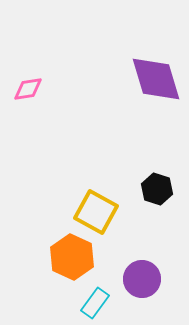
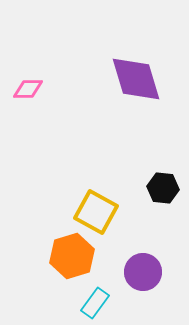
purple diamond: moved 20 px left
pink diamond: rotated 8 degrees clockwise
black hexagon: moved 6 px right, 1 px up; rotated 12 degrees counterclockwise
orange hexagon: moved 1 px up; rotated 18 degrees clockwise
purple circle: moved 1 px right, 7 px up
